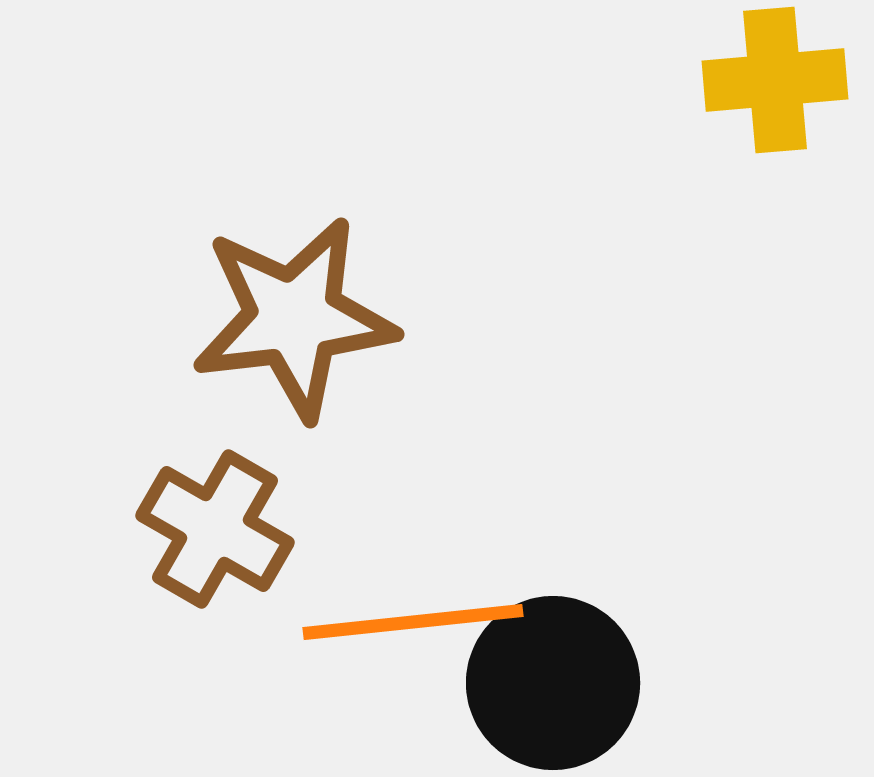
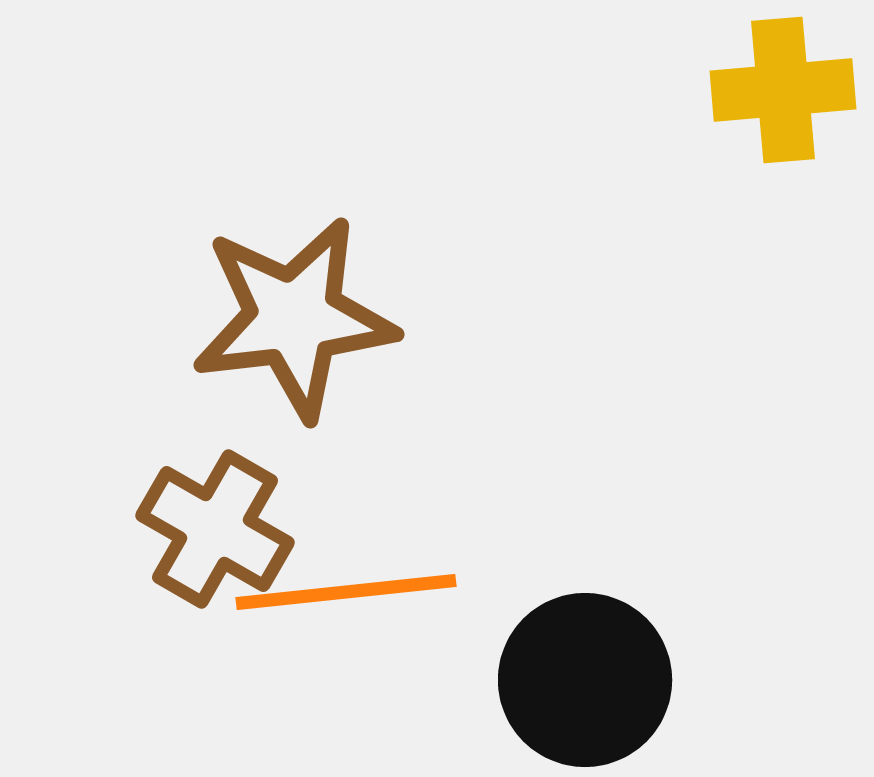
yellow cross: moved 8 px right, 10 px down
orange line: moved 67 px left, 30 px up
black circle: moved 32 px right, 3 px up
